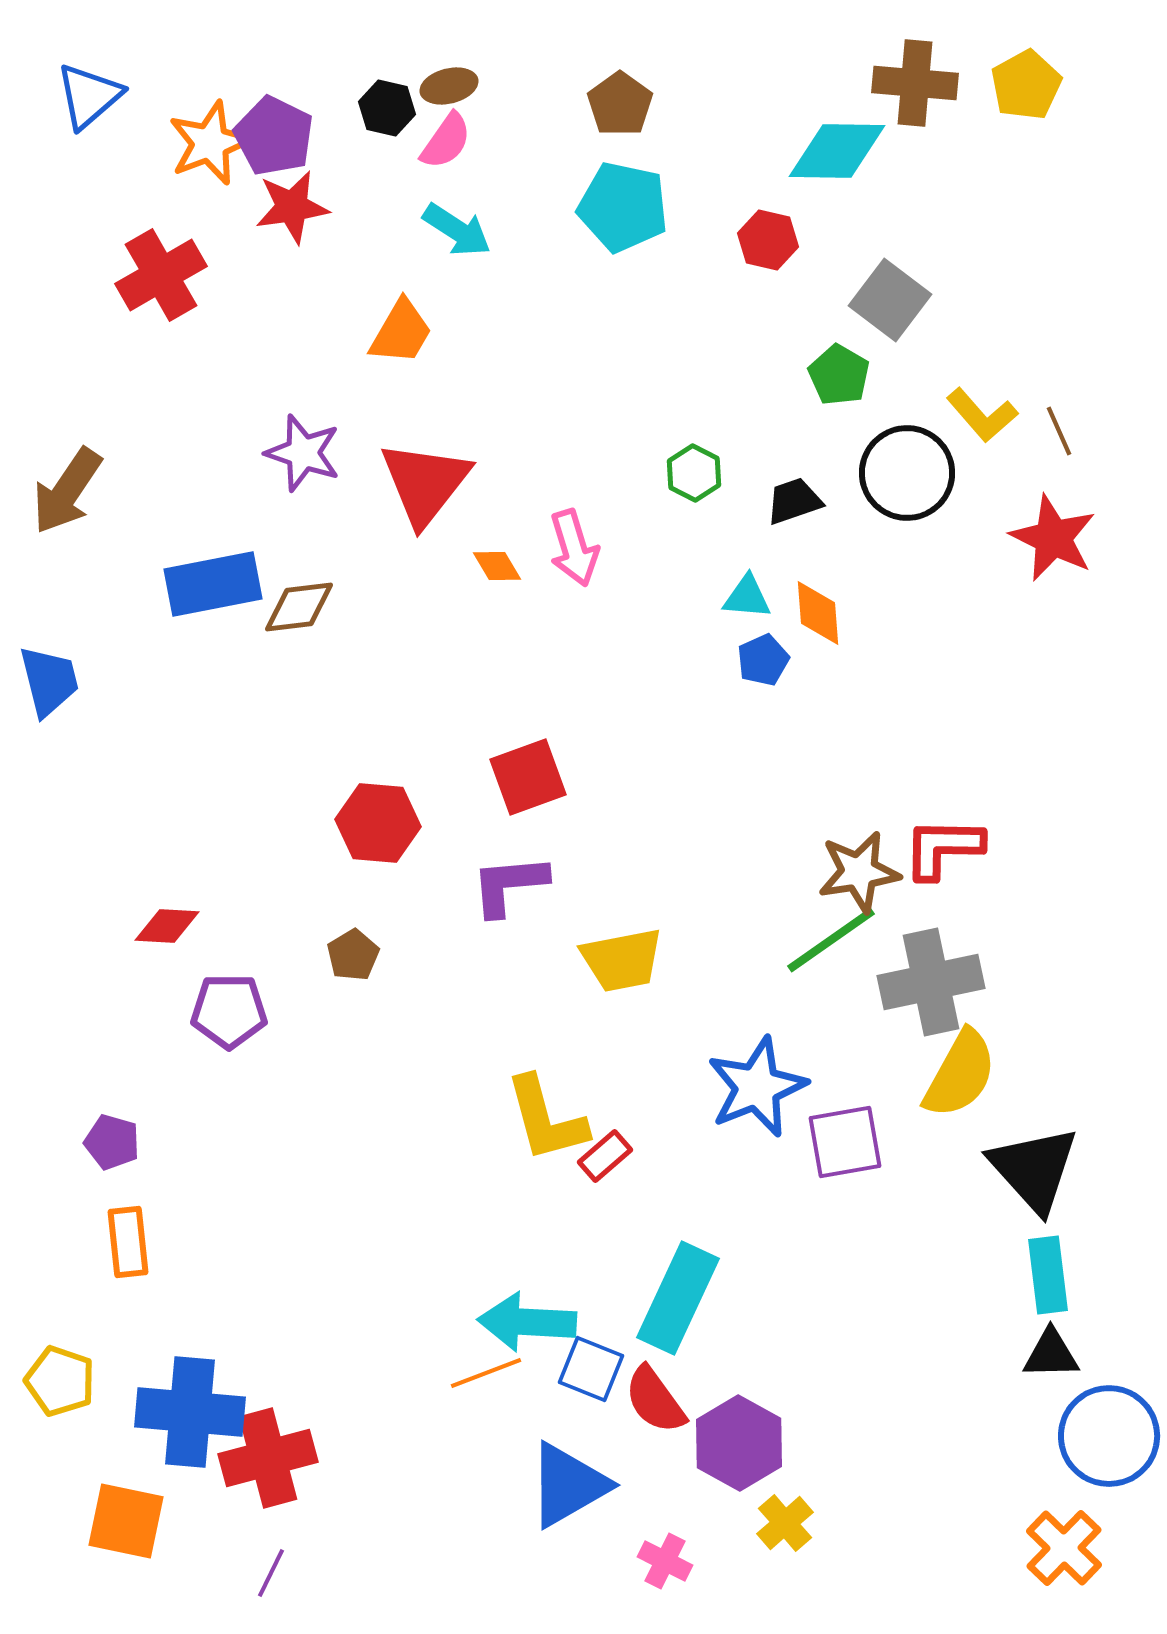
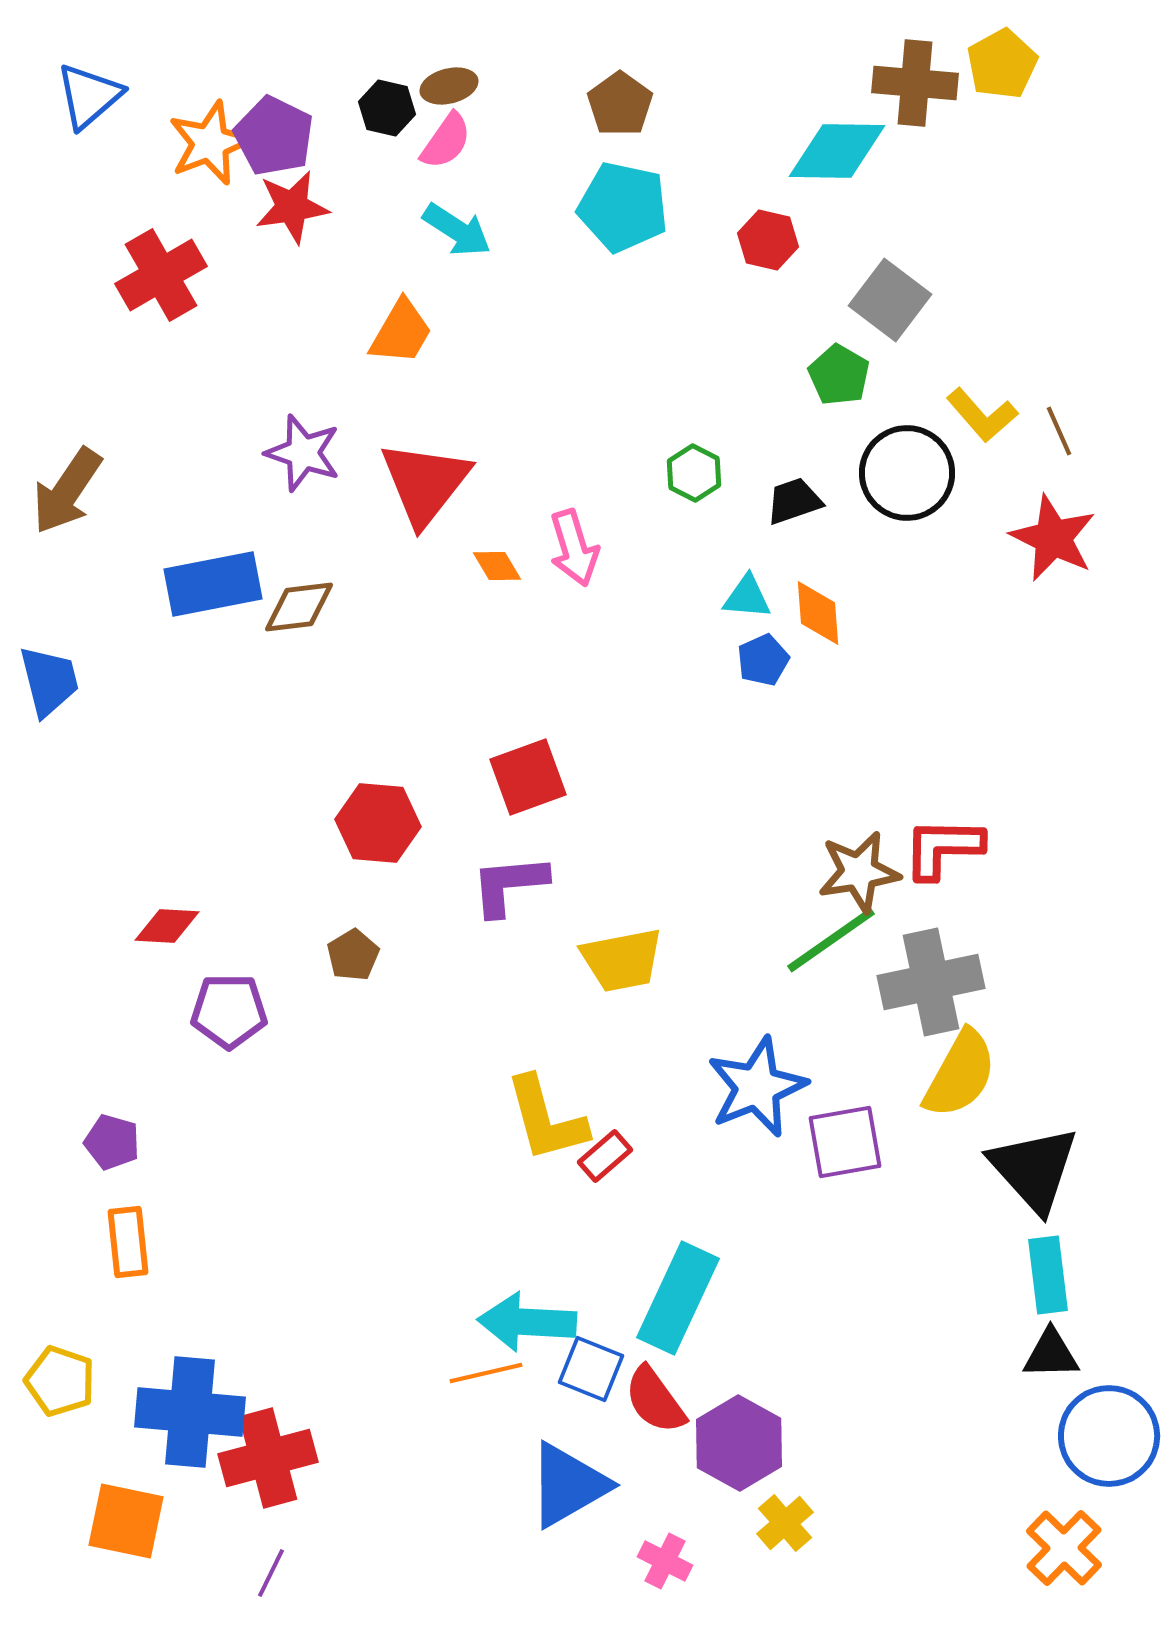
yellow pentagon at (1026, 85): moved 24 px left, 21 px up
orange line at (486, 1373): rotated 8 degrees clockwise
